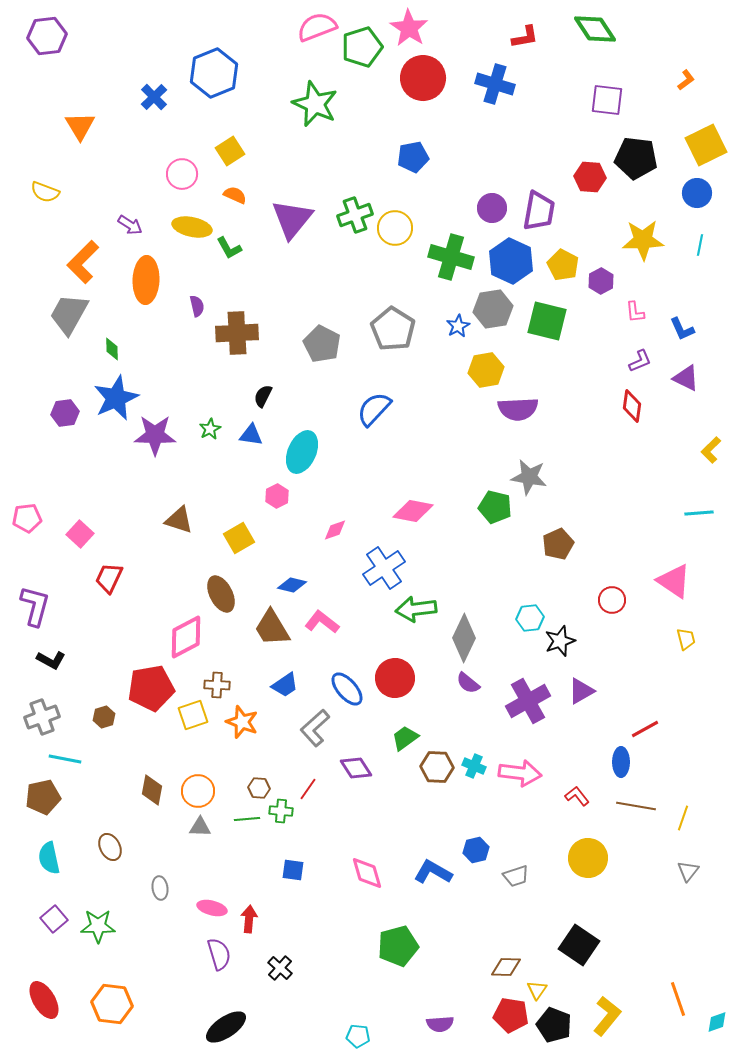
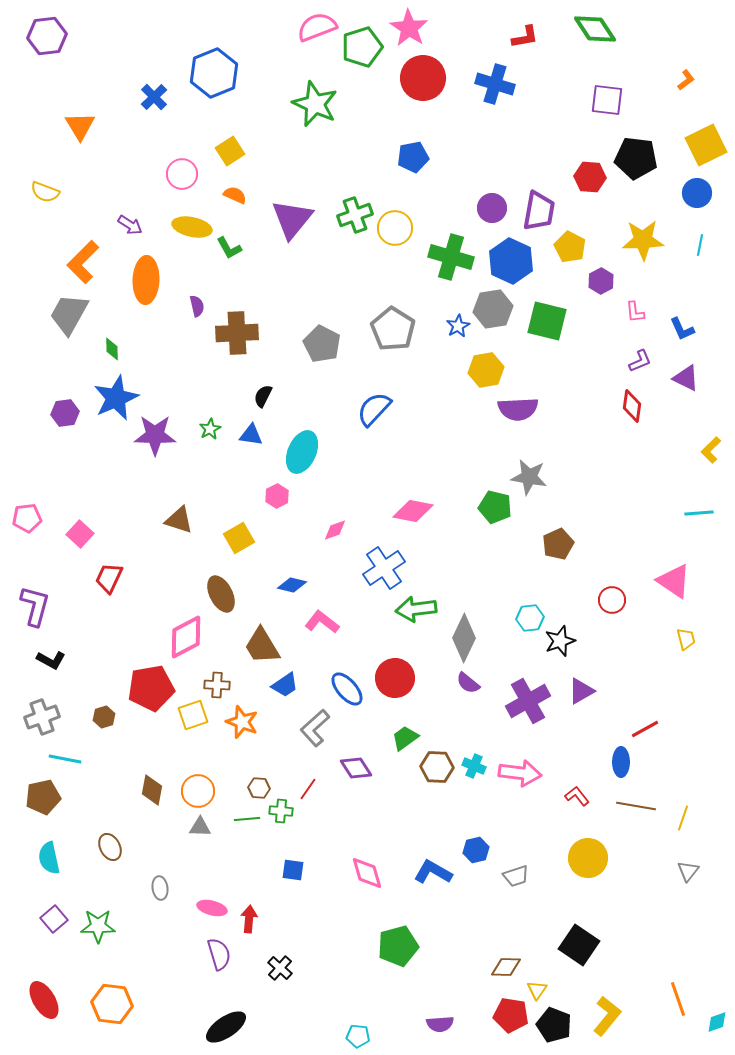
yellow pentagon at (563, 265): moved 7 px right, 18 px up
brown trapezoid at (272, 628): moved 10 px left, 18 px down
